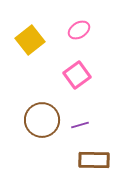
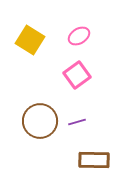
pink ellipse: moved 6 px down
yellow square: rotated 20 degrees counterclockwise
brown circle: moved 2 px left, 1 px down
purple line: moved 3 px left, 3 px up
